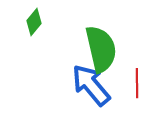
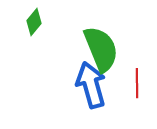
green semicircle: rotated 9 degrees counterclockwise
blue arrow: rotated 24 degrees clockwise
